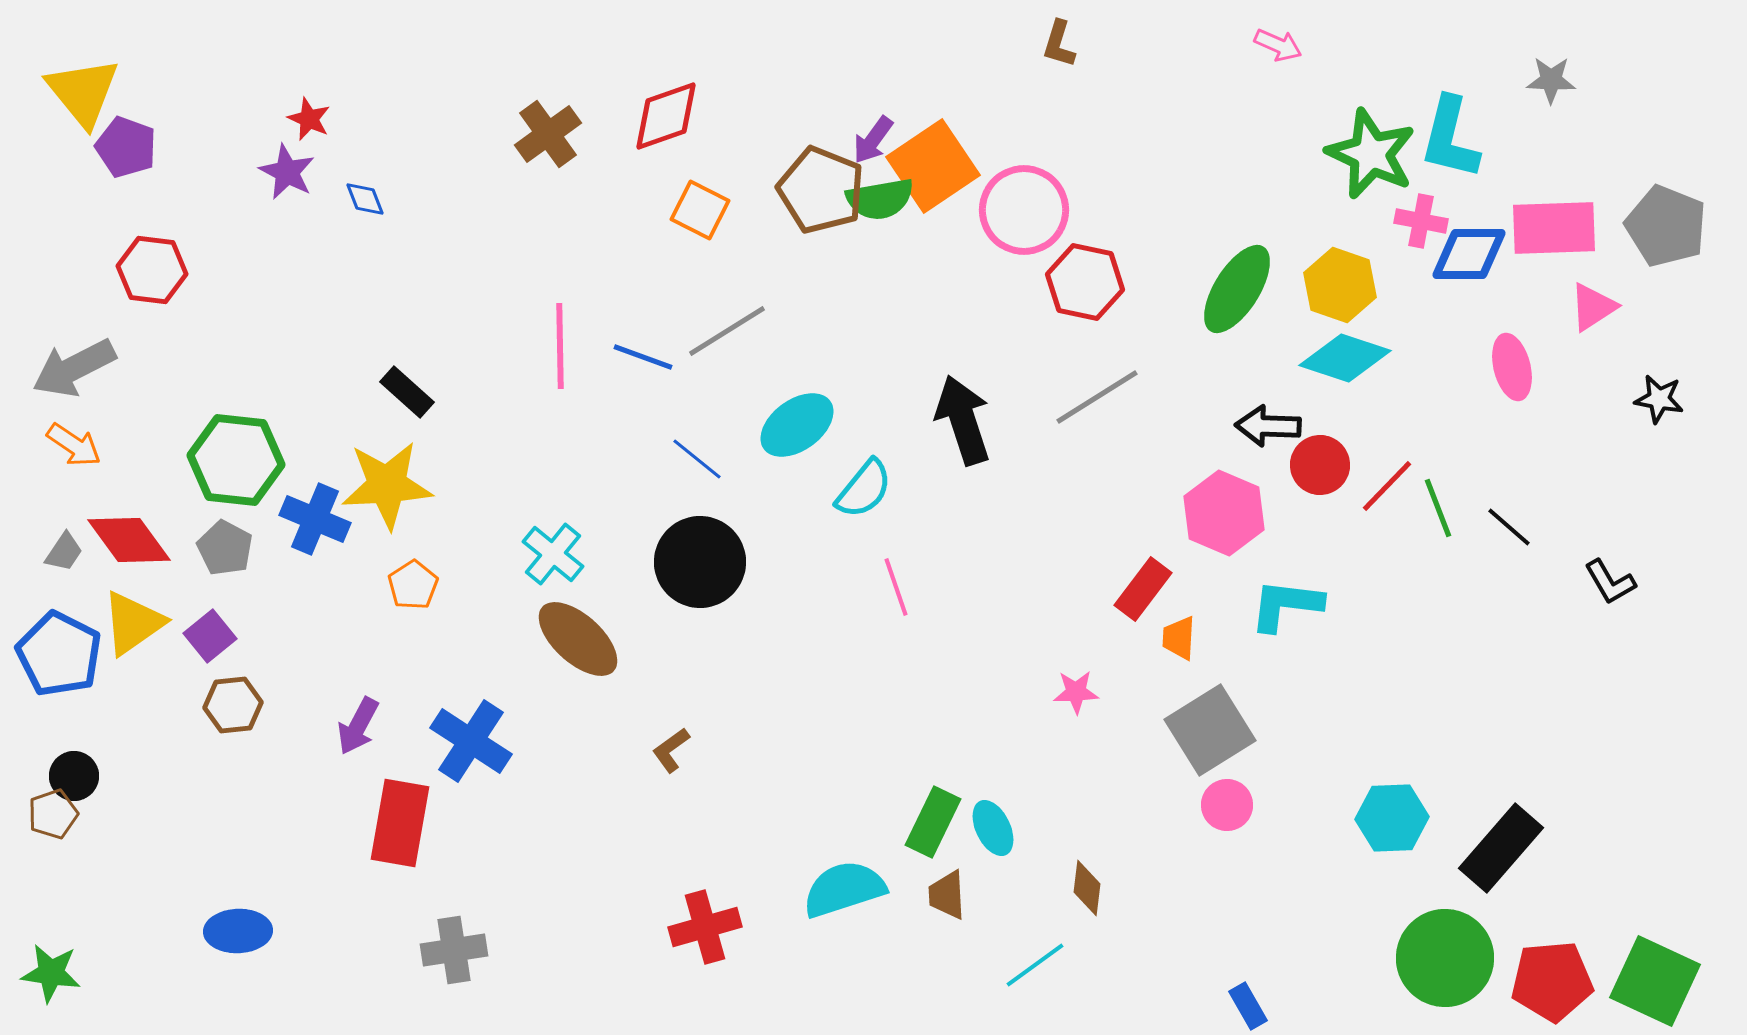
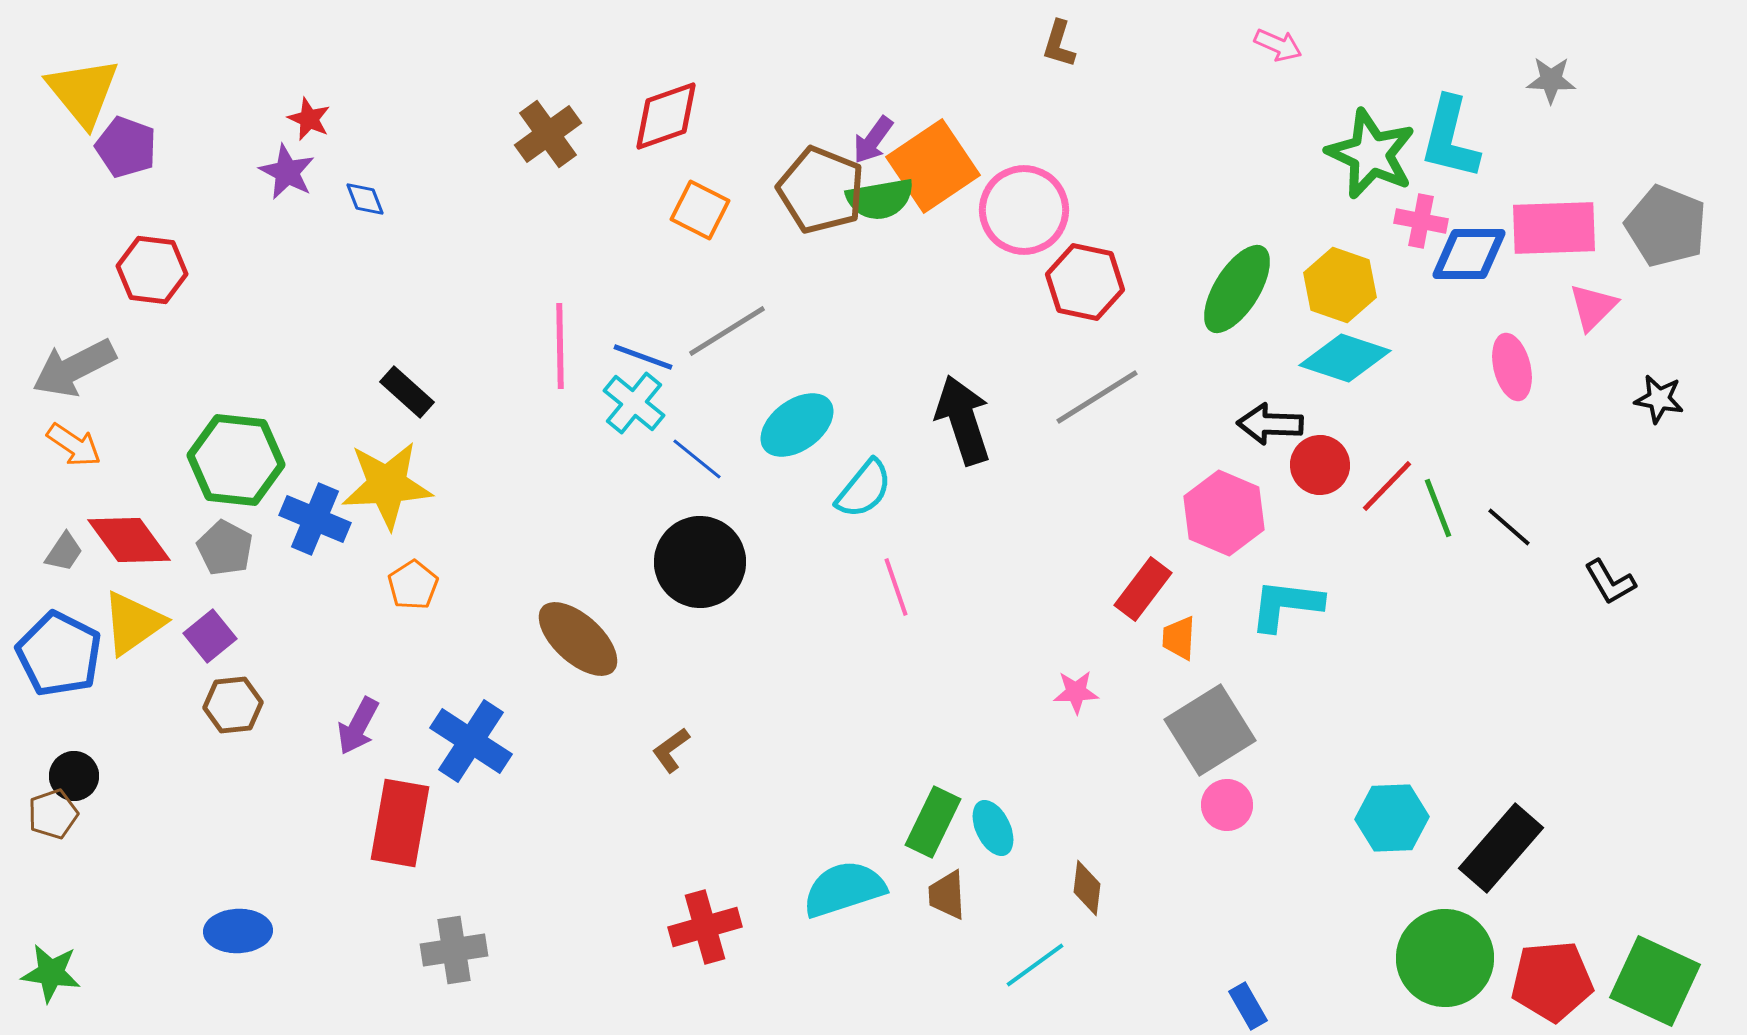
pink triangle at (1593, 307): rotated 12 degrees counterclockwise
black arrow at (1268, 426): moved 2 px right, 2 px up
cyan cross at (553, 554): moved 81 px right, 151 px up
